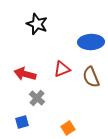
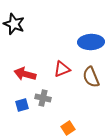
black star: moved 23 px left
gray cross: moved 6 px right; rotated 28 degrees counterclockwise
blue square: moved 17 px up
